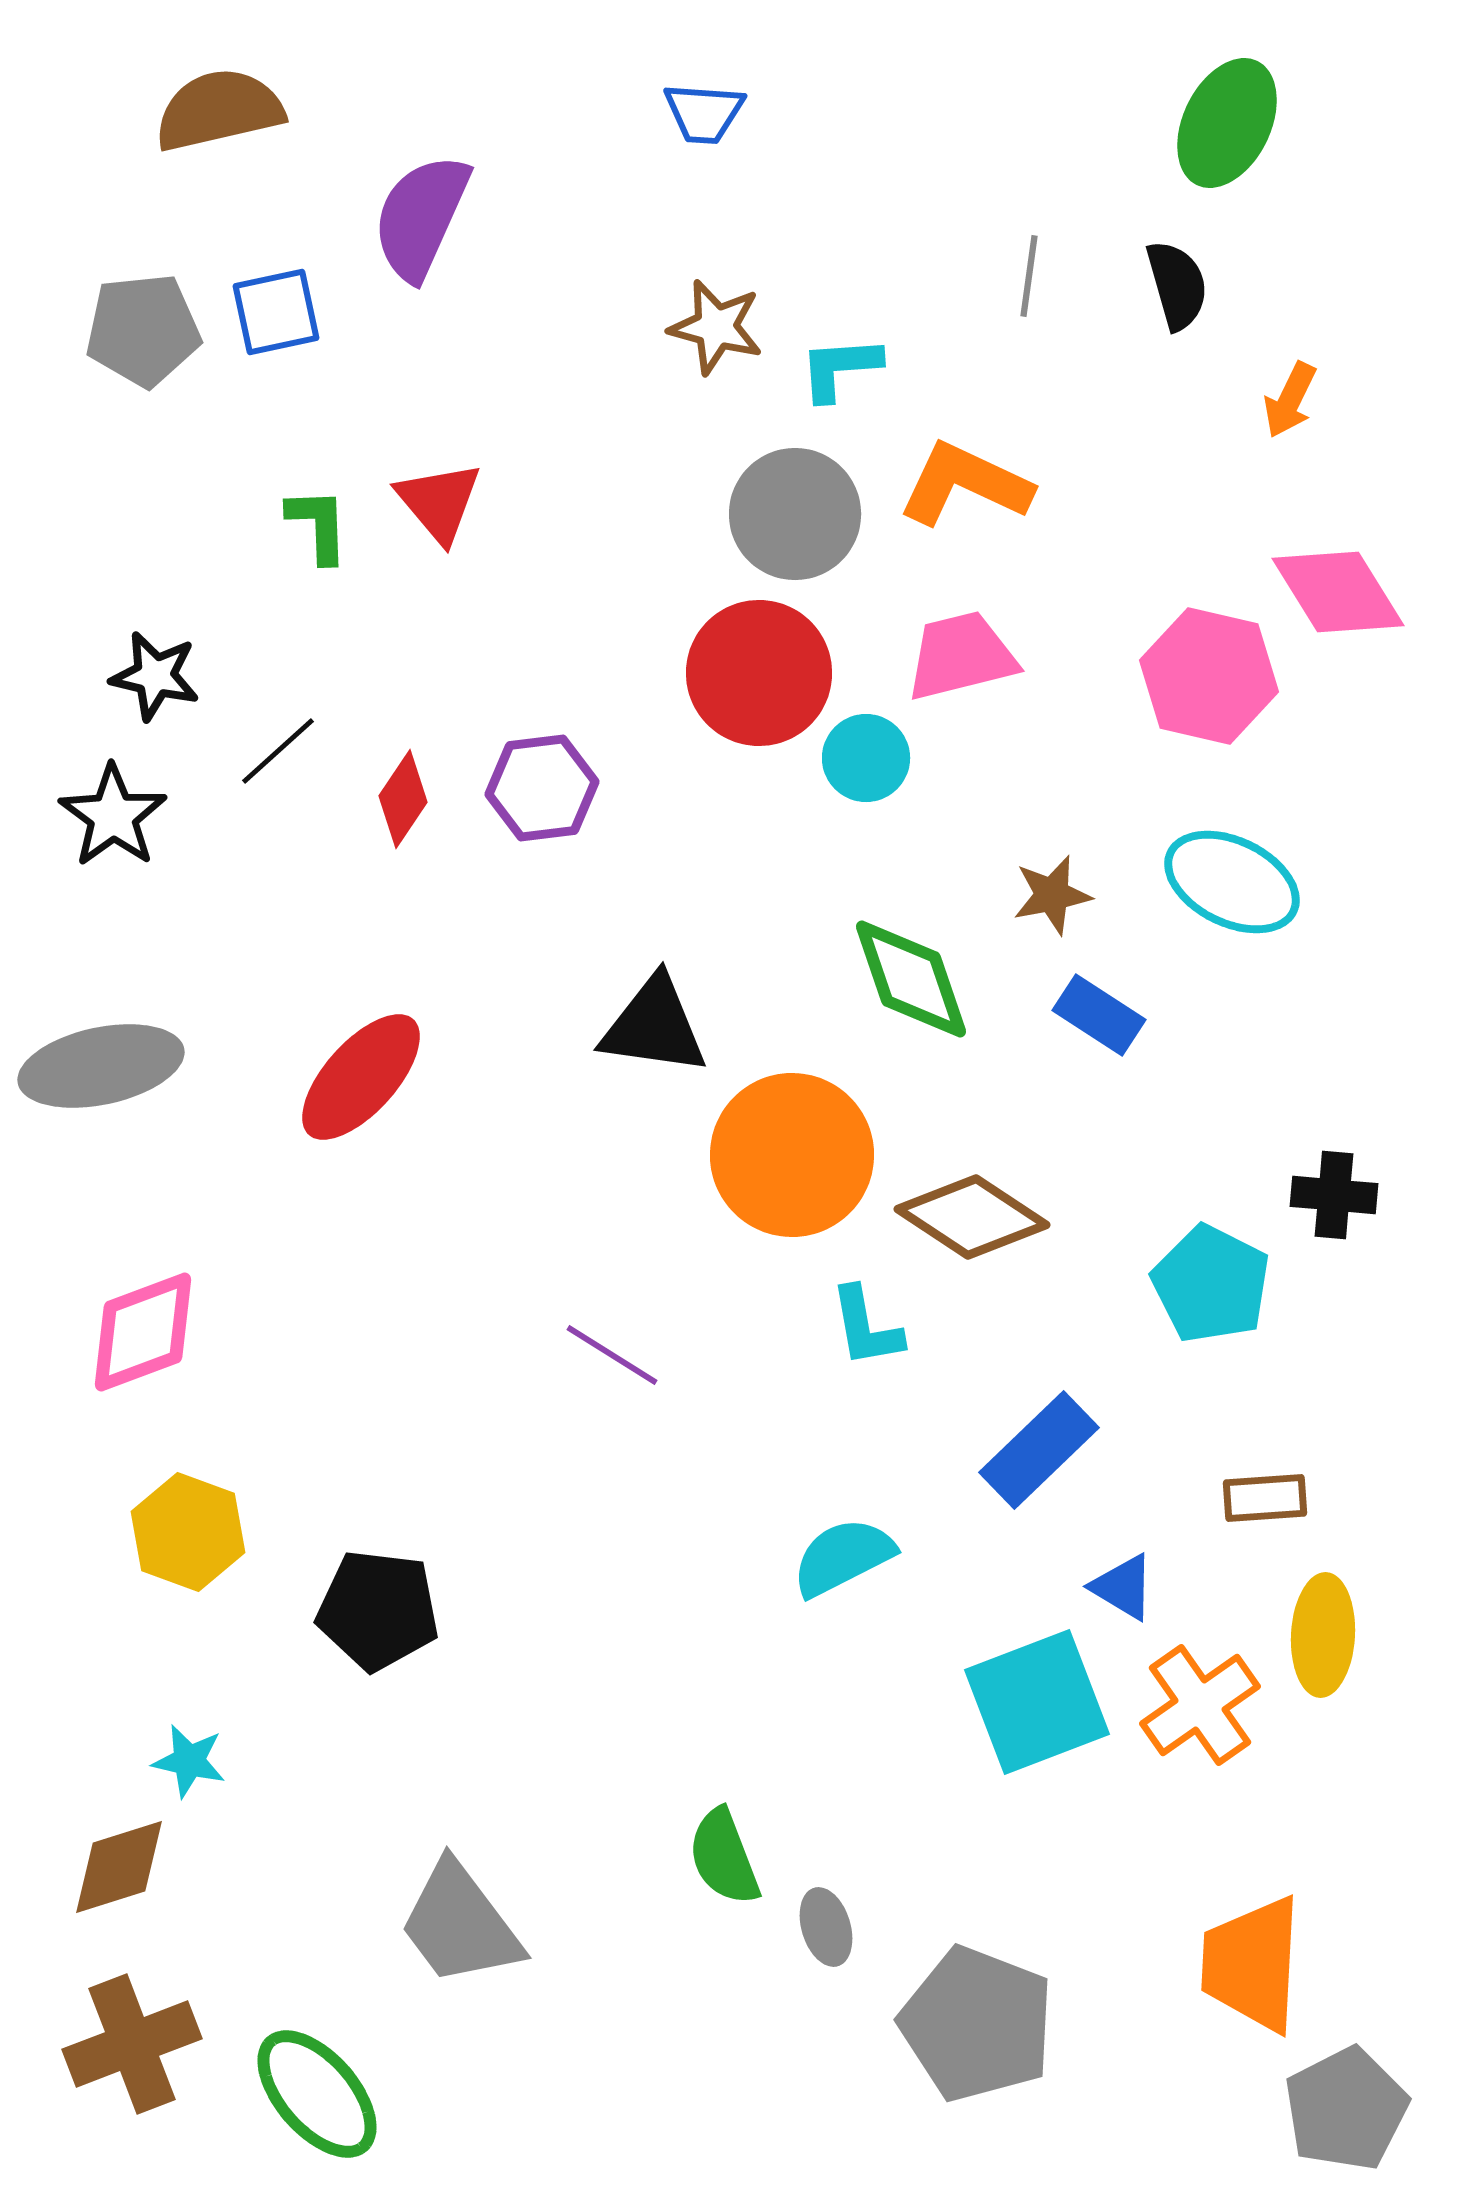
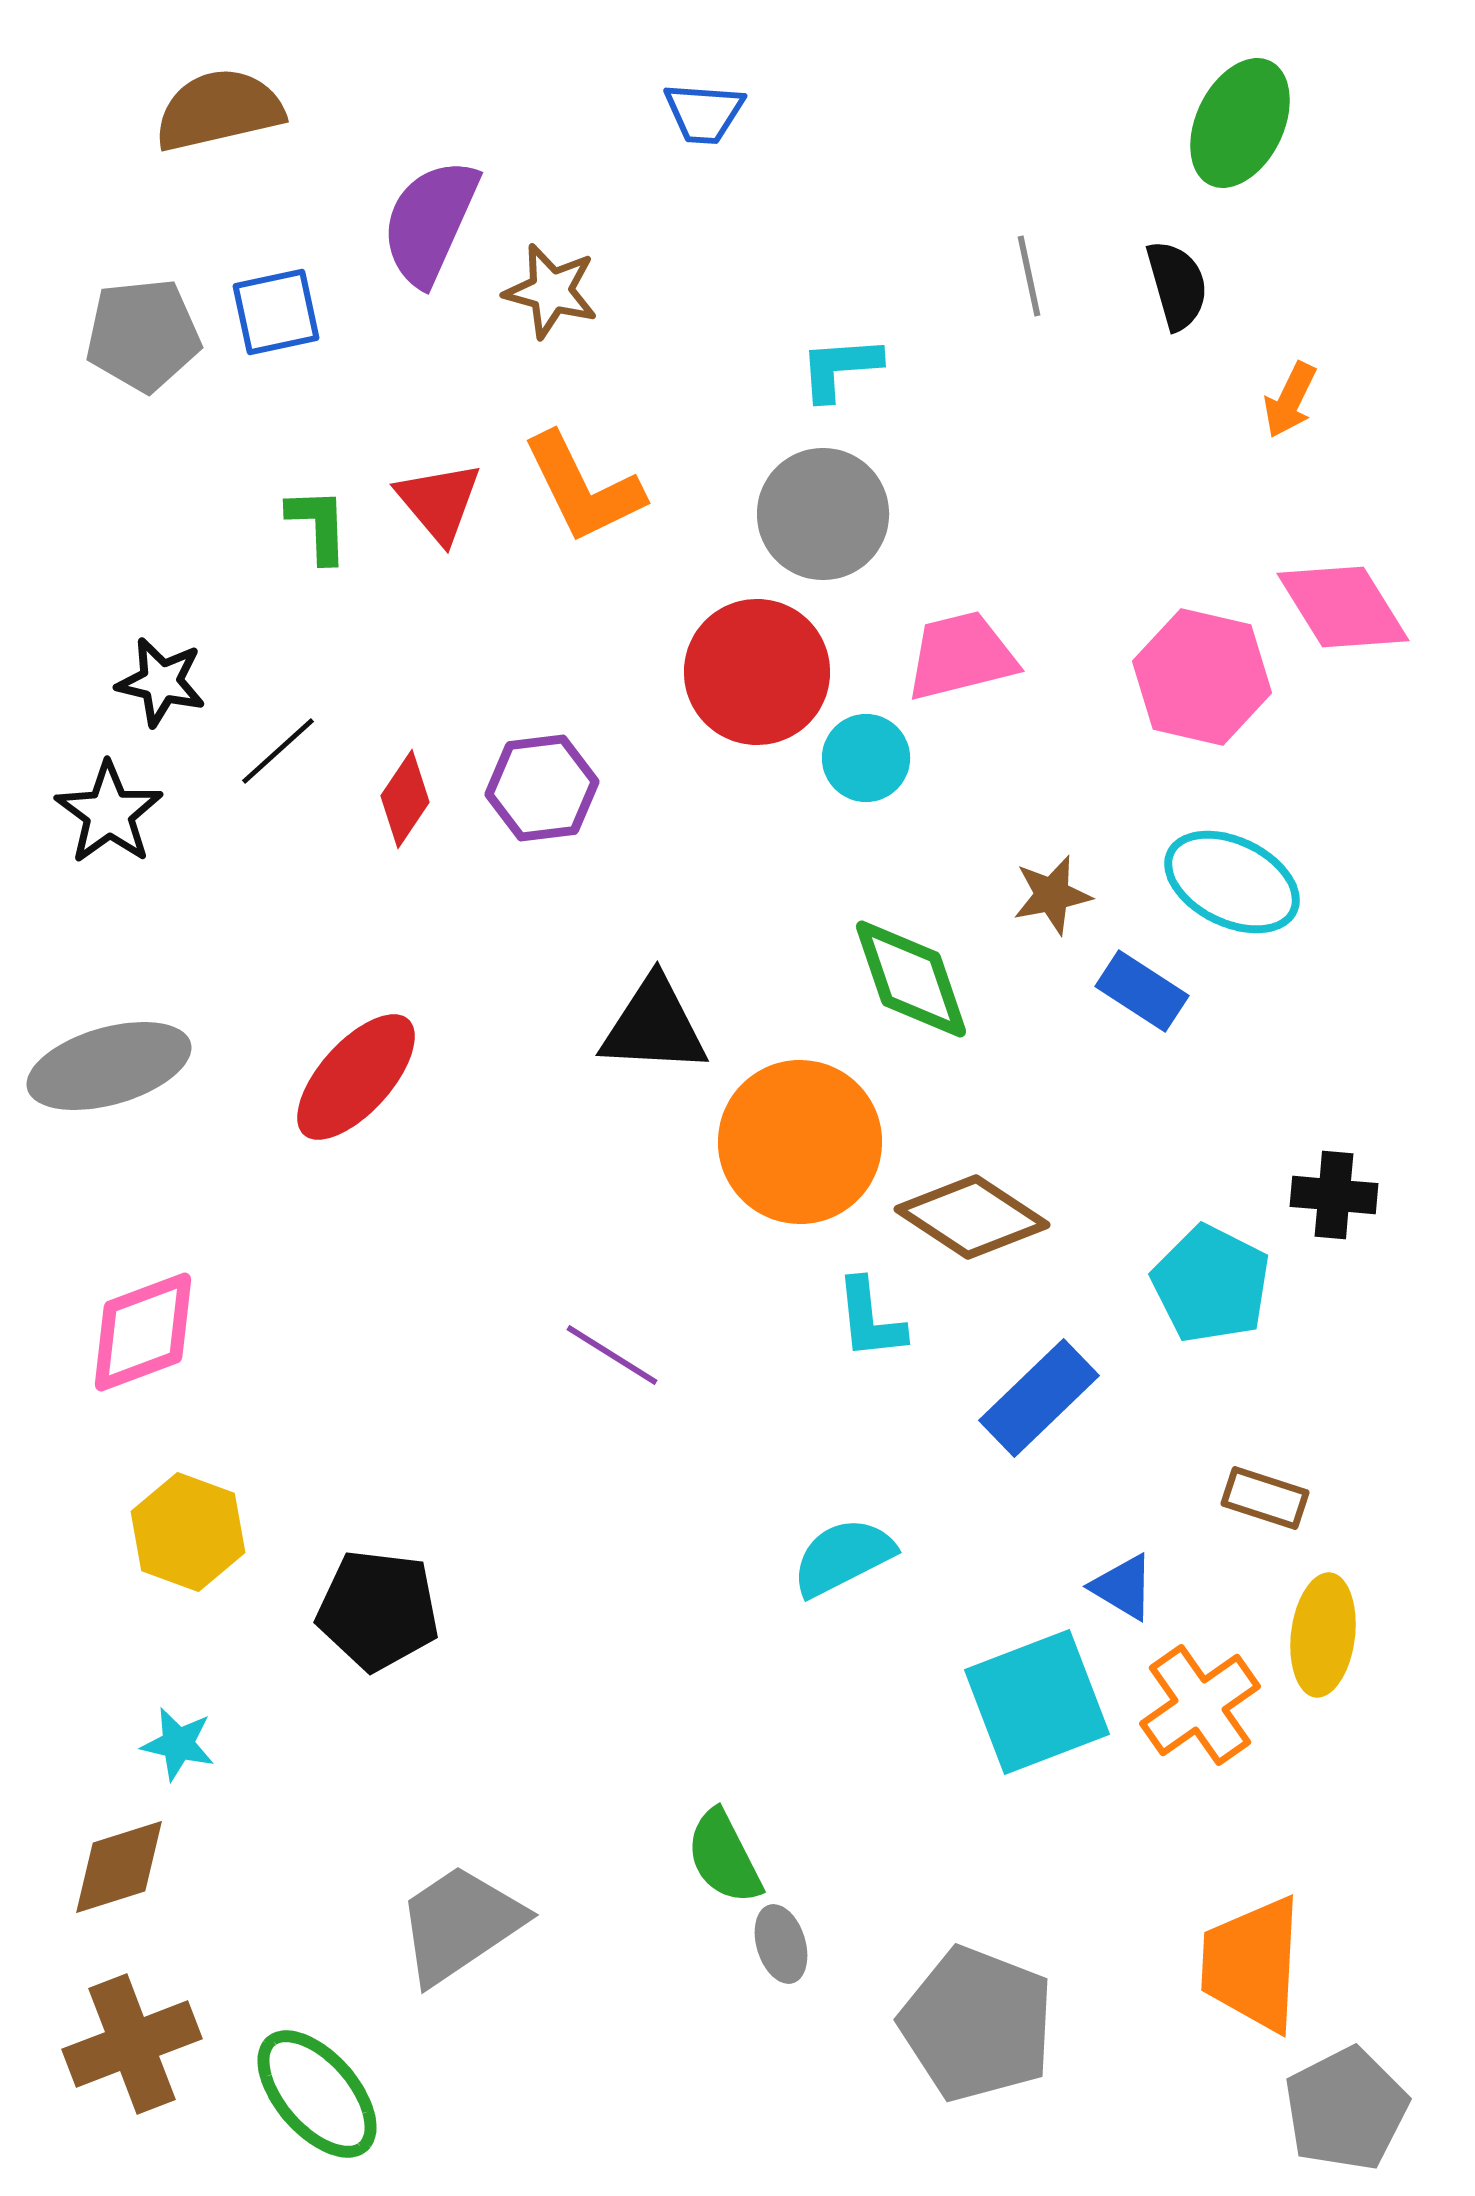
green ellipse at (1227, 123): moved 13 px right
purple semicircle at (421, 217): moved 9 px right, 5 px down
gray line at (1029, 276): rotated 20 degrees counterclockwise
brown star at (716, 327): moved 165 px left, 36 px up
gray pentagon at (143, 330): moved 5 px down
orange L-shape at (965, 484): moved 382 px left, 4 px down; rotated 141 degrees counterclockwise
gray circle at (795, 514): moved 28 px right
pink diamond at (1338, 592): moved 5 px right, 15 px down
red circle at (759, 673): moved 2 px left, 1 px up
black star at (155, 676): moved 6 px right, 6 px down
pink hexagon at (1209, 676): moved 7 px left, 1 px down
red diamond at (403, 799): moved 2 px right
black star at (113, 816): moved 4 px left, 3 px up
blue rectangle at (1099, 1015): moved 43 px right, 24 px up
black triangle at (654, 1026): rotated 5 degrees counterclockwise
gray ellipse at (101, 1066): moved 8 px right; rotated 4 degrees counterclockwise
red ellipse at (361, 1077): moved 5 px left
orange circle at (792, 1155): moved 8 px right, 13 px up
cyan L-shape at (866, 1327): moved 4 px right, 8 px up; rotated 4 degrees clockwise
blue rectangle at (1039, 1450): moved 52 px up
brown rectangle at (1265, 1498): rotated 22 degrees clockwise
yellow ellipse at (1323, 1635): rotated 4 degrees clockwise
cyan star at (189, 1761): moved 11 px left, 17 px up
green semicircle at (724, 1857): rotated 6 degrees counterclockwise
gray trapezoid at (460, 1924): rotated 93 degrees clockwise
gray ellipse at (826, 1927): moved 45 px left, 17 px down
